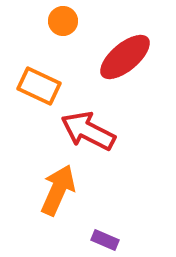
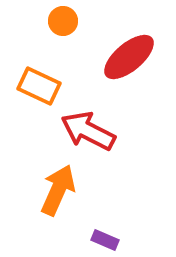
red ellipse: moved 4 px right
